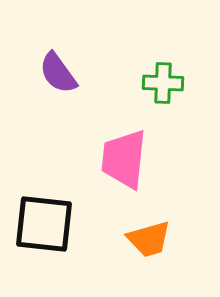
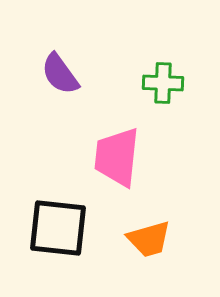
purple semicircle: moved 2 px right, 1 px down
pink trapezoid: moved 7 px left, 2 px up
black square: moved 14 px right, 4 px down
